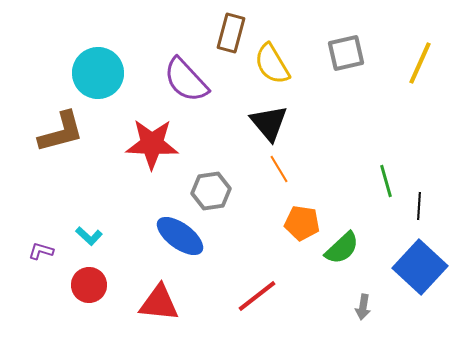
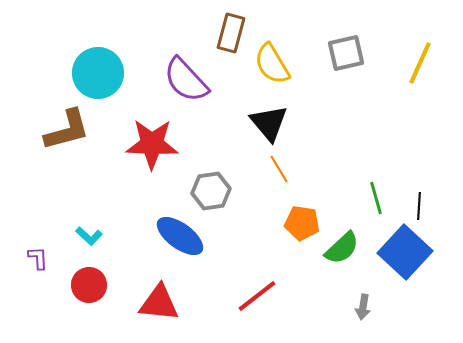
brown L-shape: moved 6 px right, 2 px up
green line: moved 10 px left, 17 px down
purple L-shape: moved 3 px left, 7 px down; rotated 70 degrees clockwise
blue square: moved 15 px left, 15 px up
